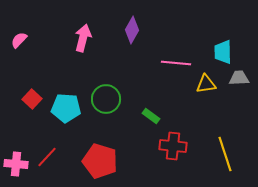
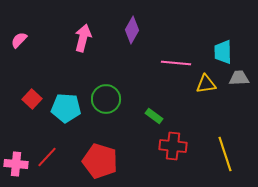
green rectangle: moved 3 px right
